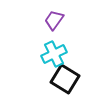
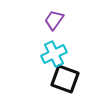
black square: rotated 12 degrees counterclockwise
